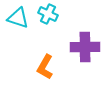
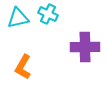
cyan triangle: rotated 30 degrees counterclockwise
orange L-shape: moved 22 px left
